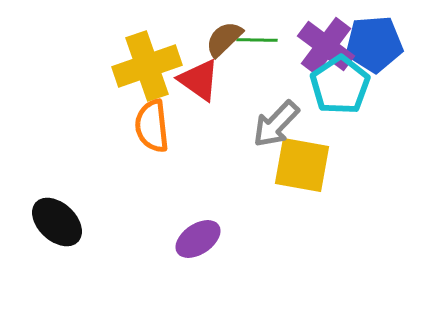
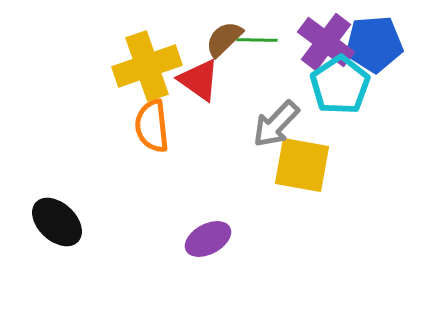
purple cross: moved 4 px up
purple ellipse: moved 10 px right; rotated 6 degrees clockwise
